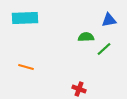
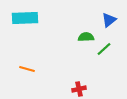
blue triangle: rotated 28 degrees counterclockwise
orange line: moved 1 px right, 2 px down
red cross: rotated 32 degrees counterclockwise
